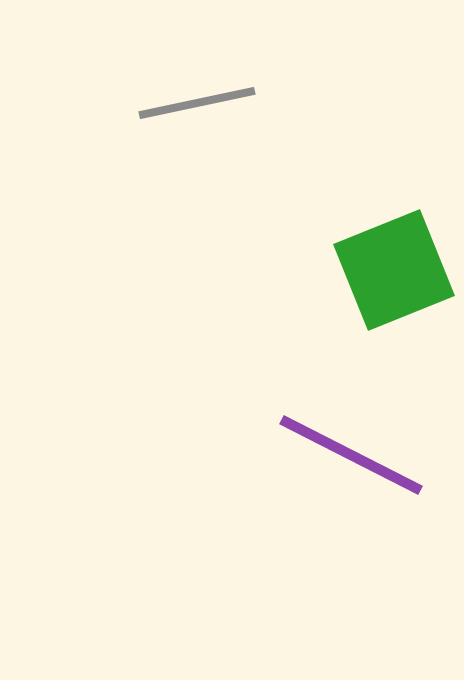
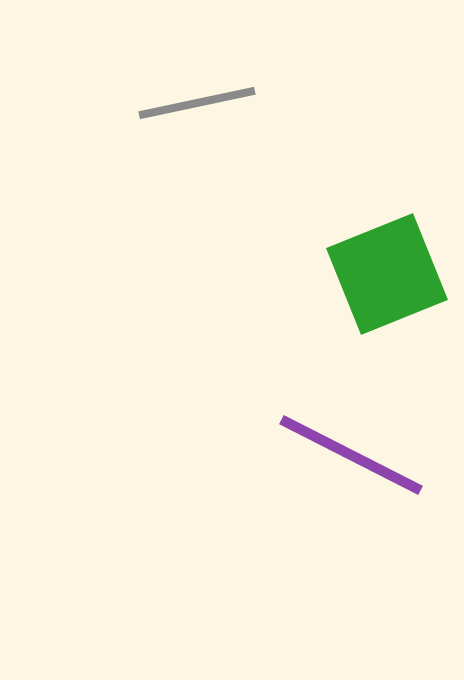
green square: moved 7 px left, 4 px down
